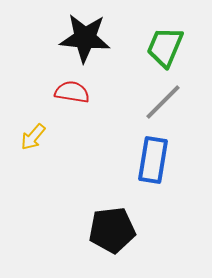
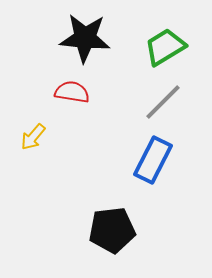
green trapezoid: rotated 36 degrees clockwise
blue rectangle: rotated 18 degrees clockwise
